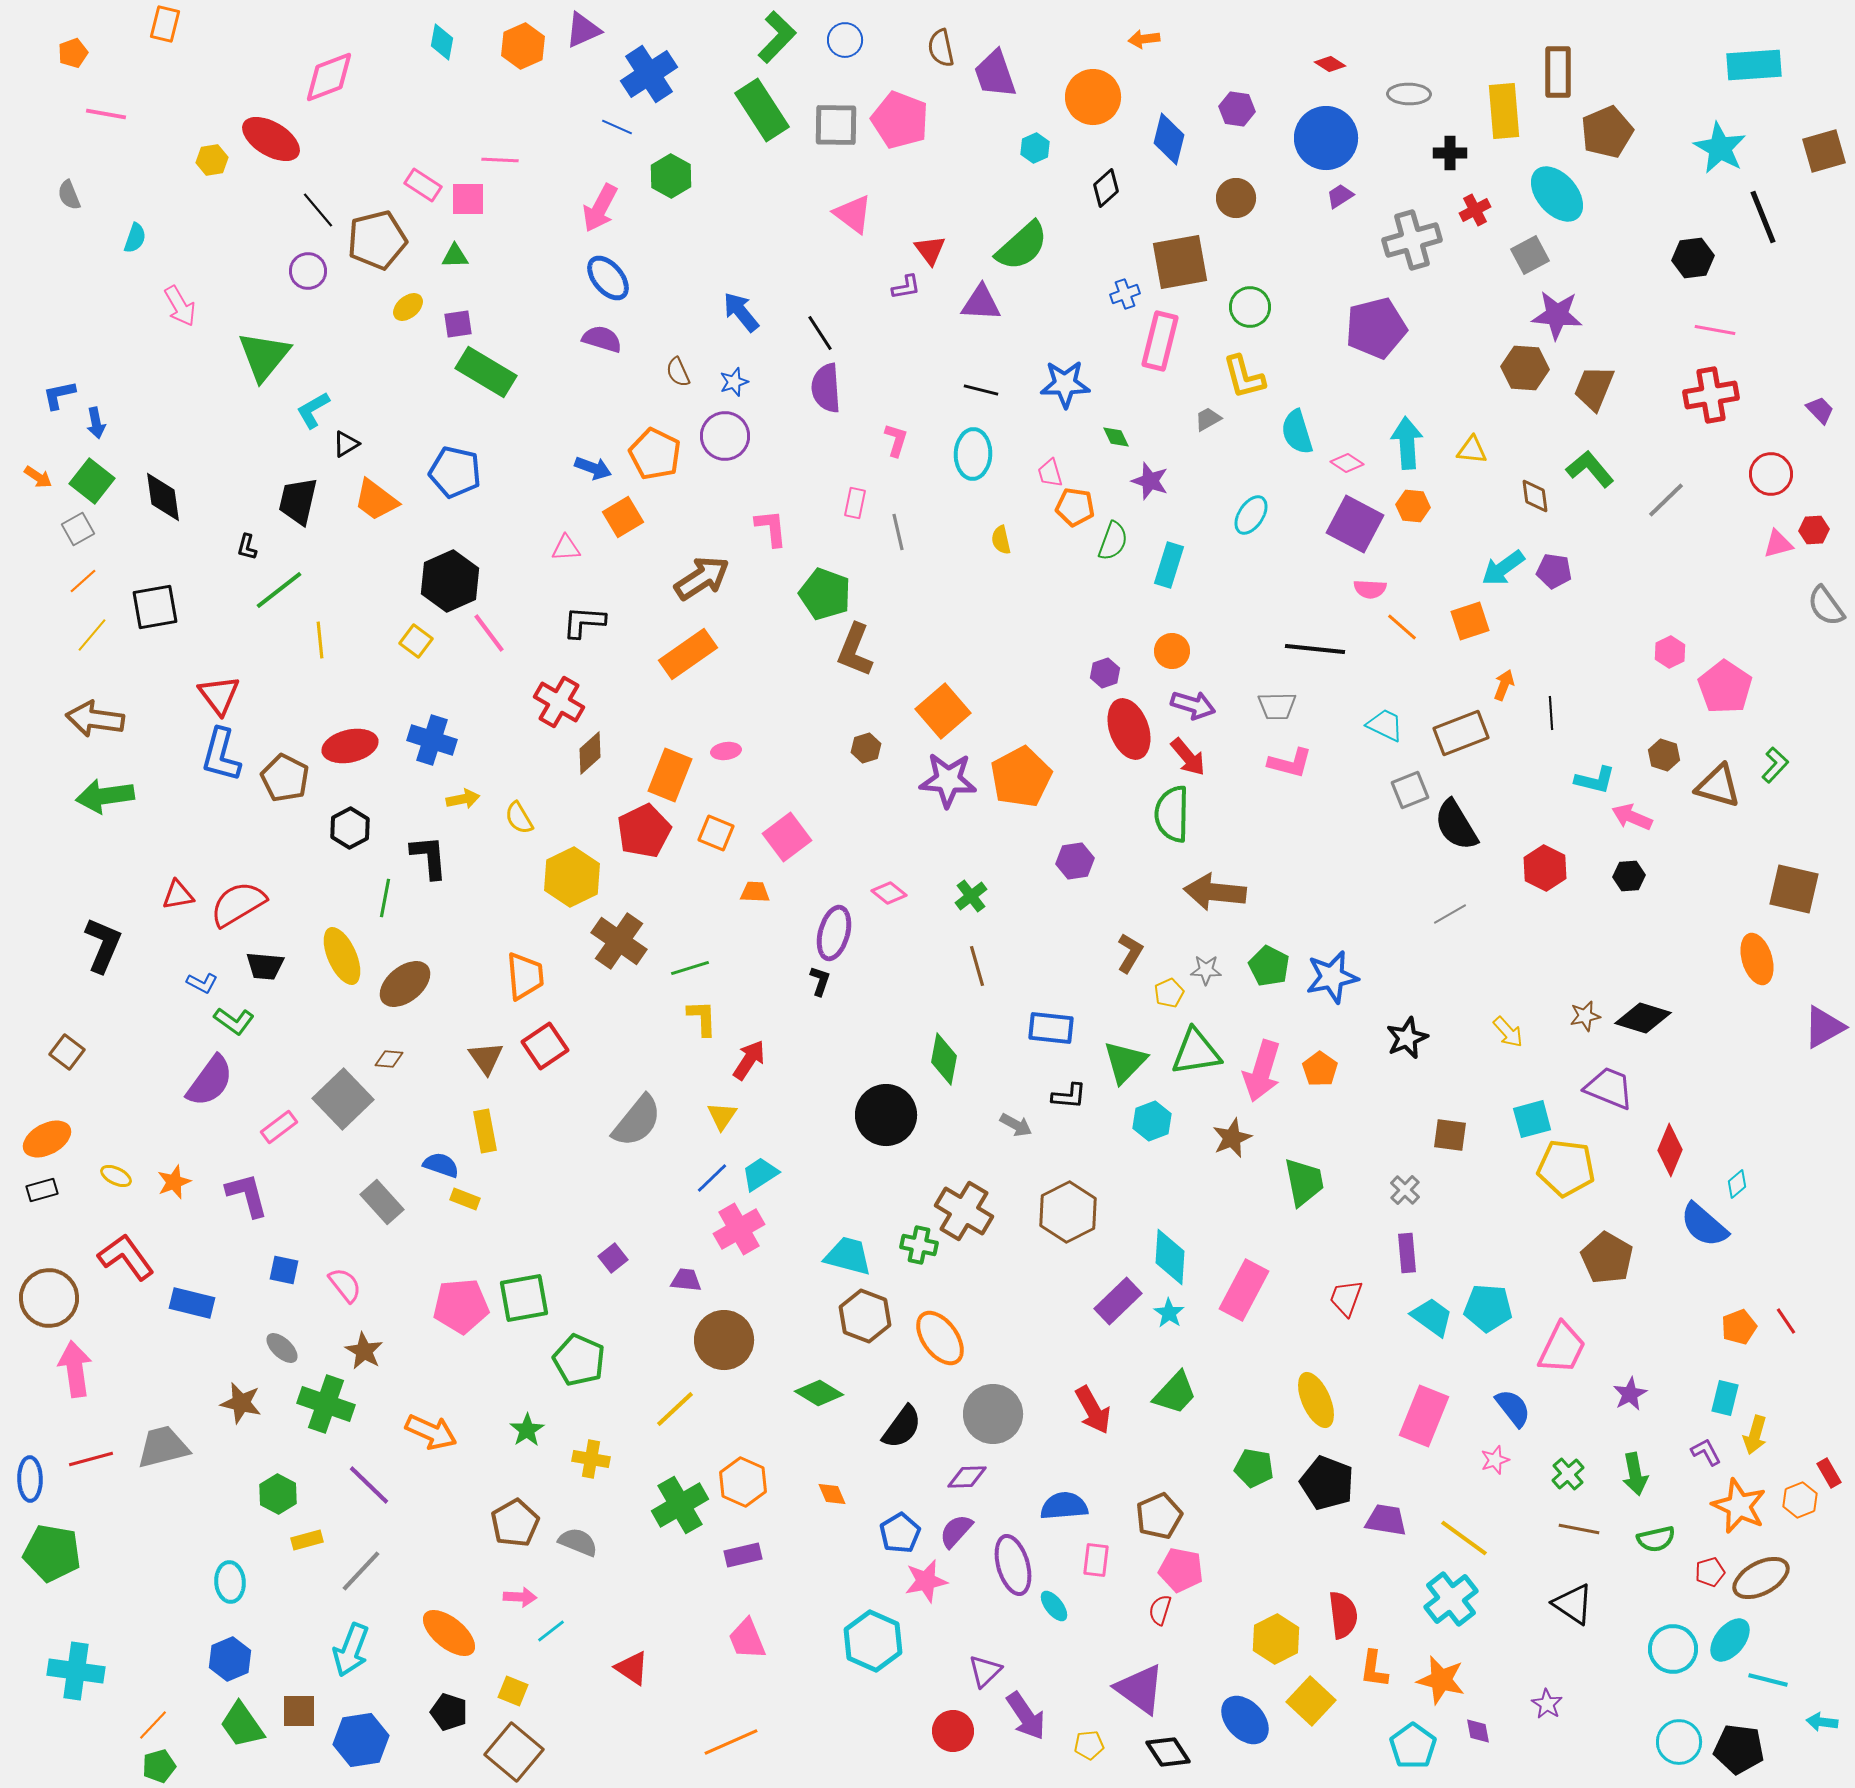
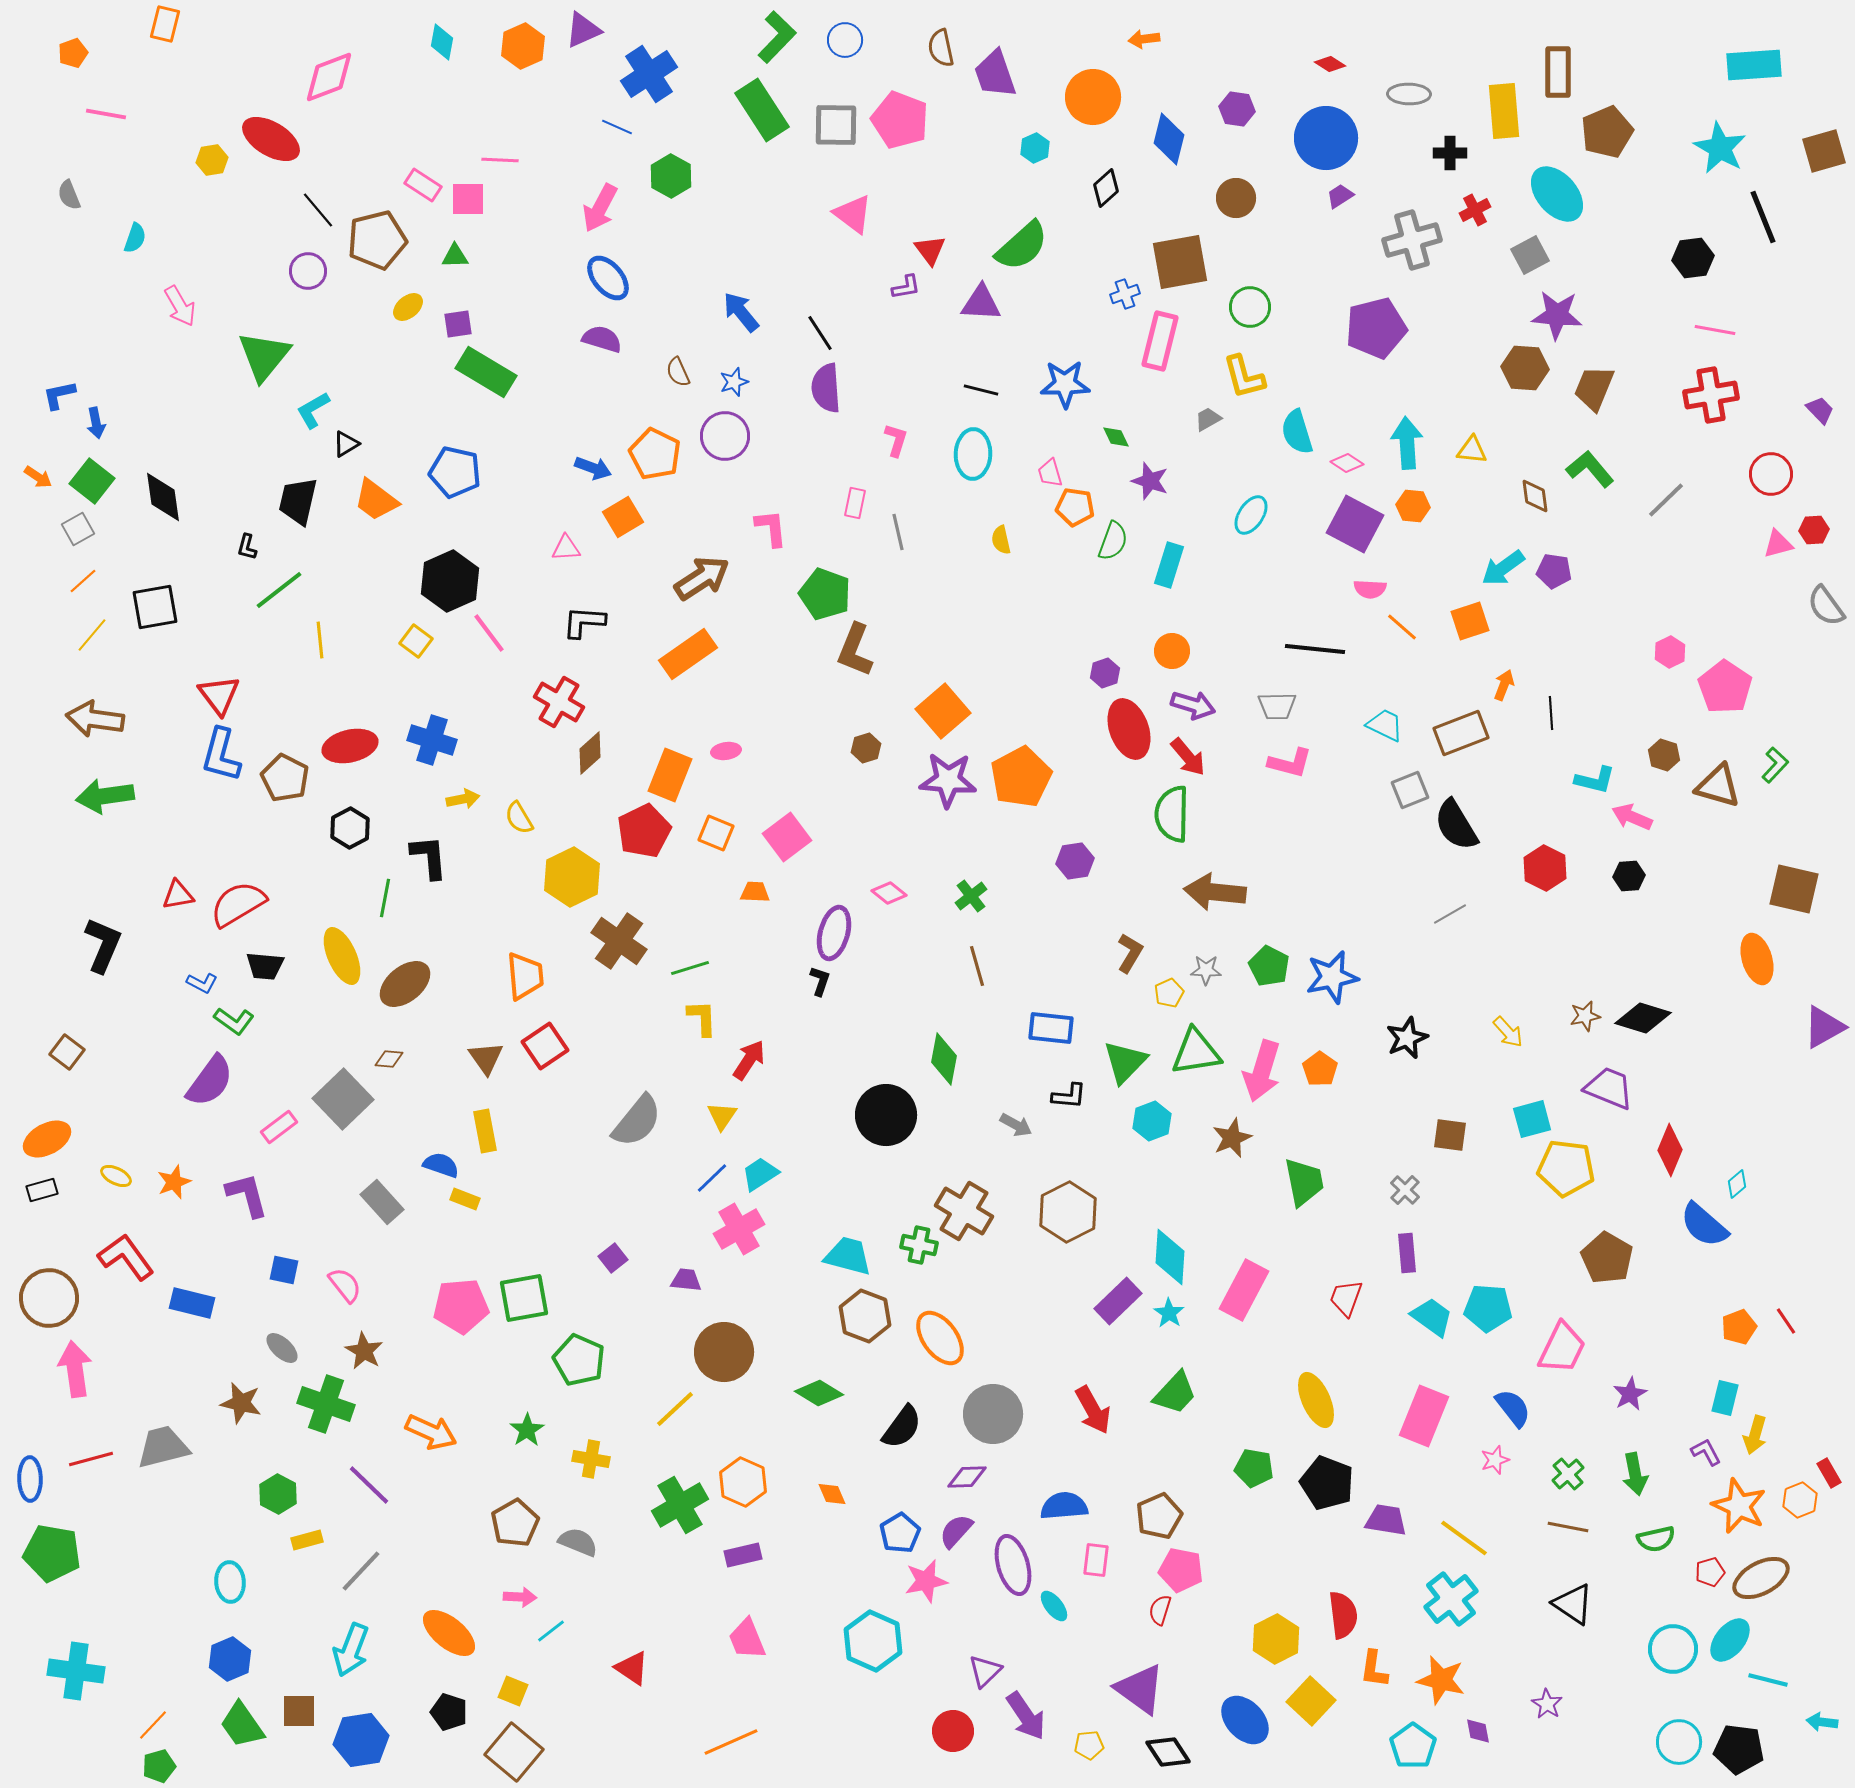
brown circle at (724, 1340): moved 12 px down
brown line at (1579, 1529): moved 11 px left, 2 px up
